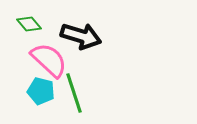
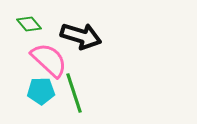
cyan pentagon: rotated 16 degrees counterclockwise
